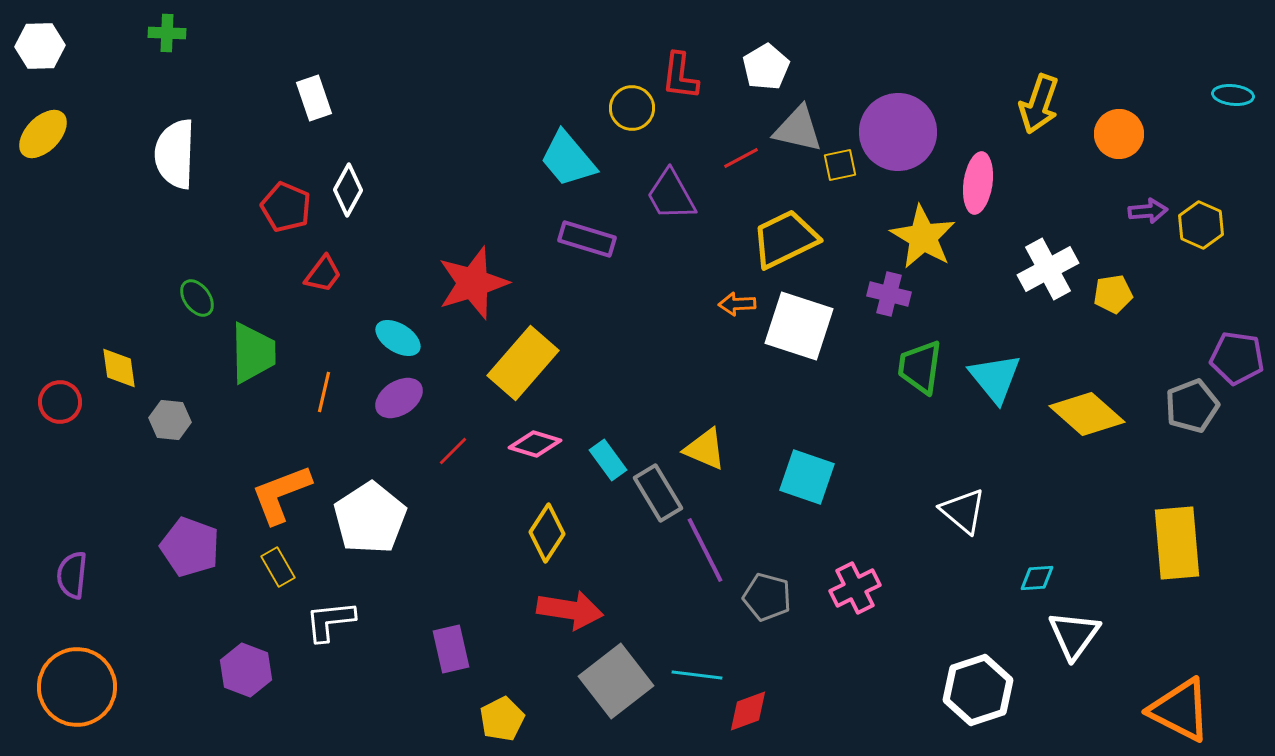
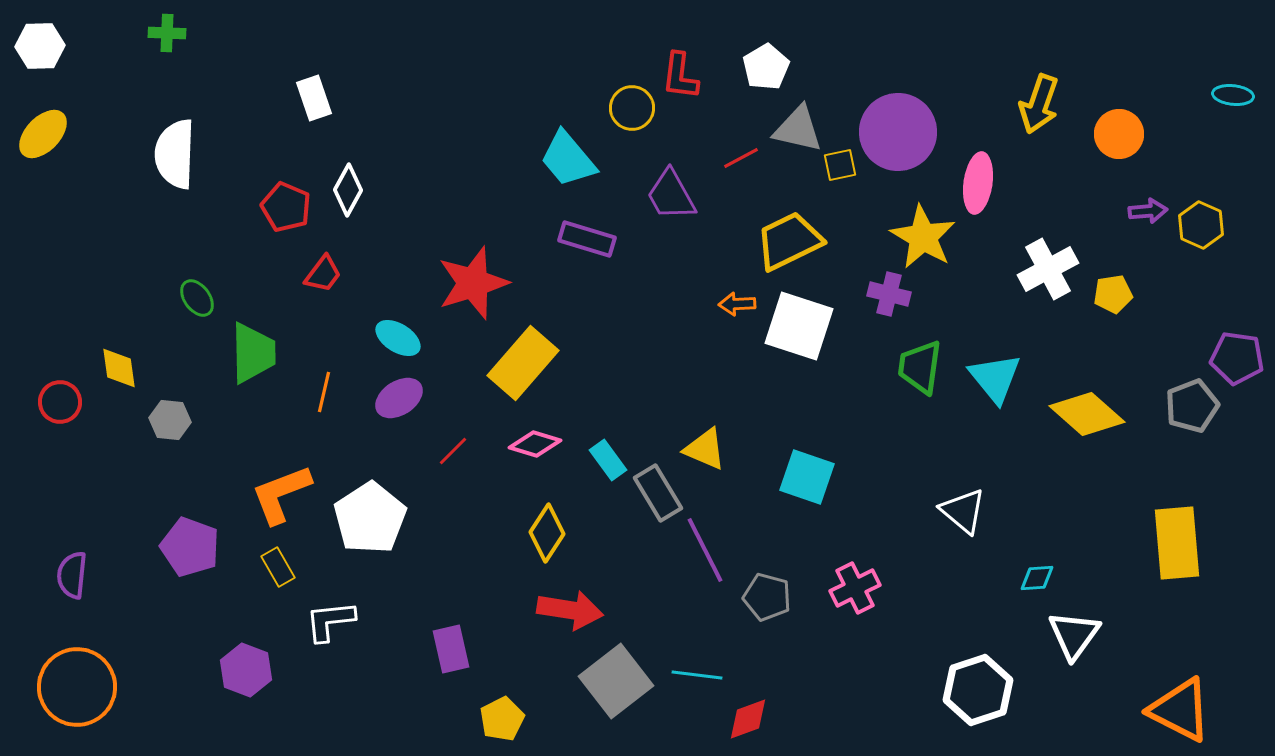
yellow trapezoid at (785, 239): moved 4 px right, 2 px down
red diamond at (748, 711): moved 8 px down
